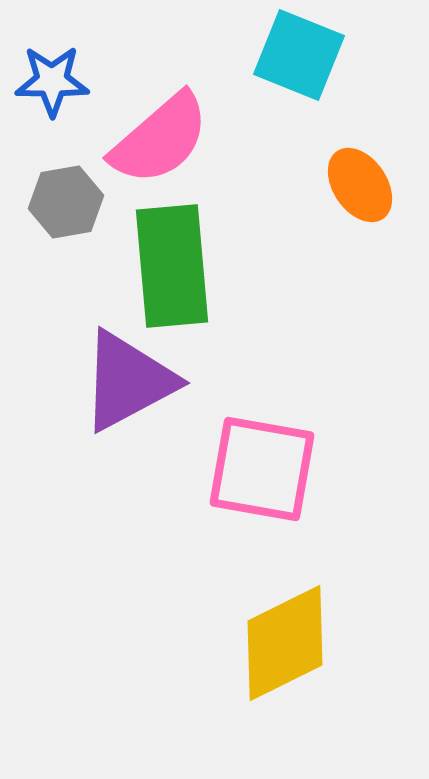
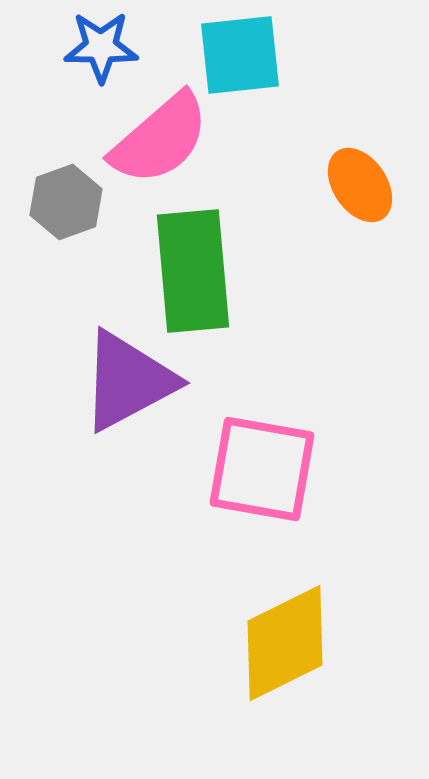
cyan square: moved 59 px left; rotated 28 degrees counterclockwise
blue star: moved 49 px right, 34 px up
gray hexagon: rotated 10 degrees counterclockwise
green rectangle: moved 21 px right, 5 px down
